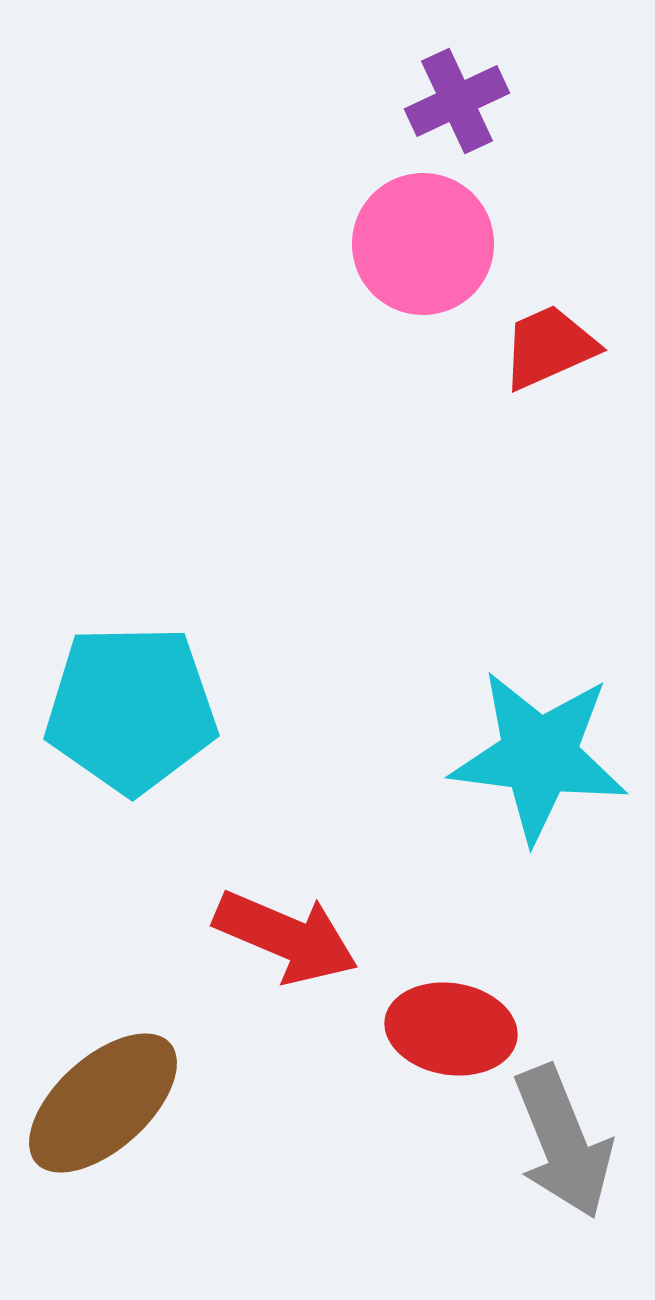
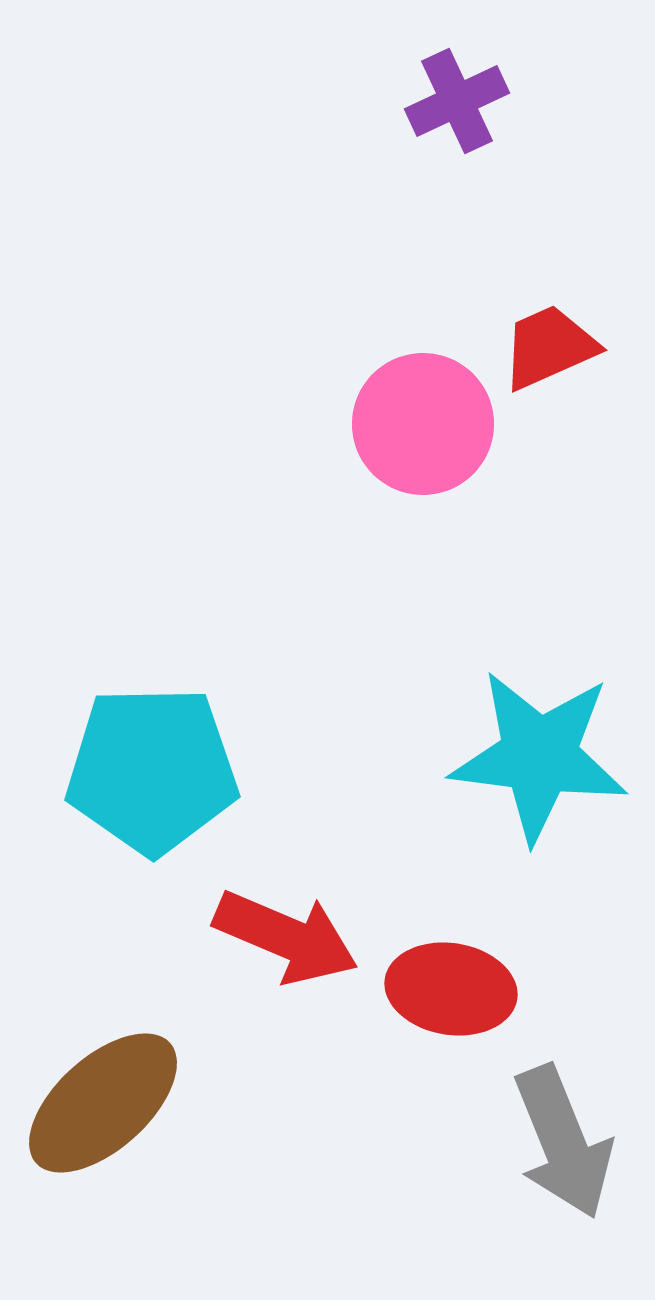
pink circle: moved 180 px down
cyan pentagon: moved 21 px right, 61 px down
red ellipse: moved 40 px up
